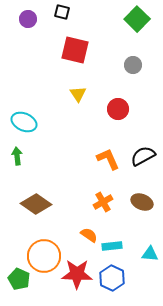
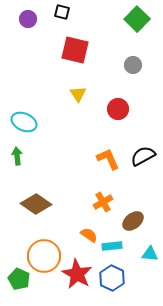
brown ellipse: moved 9 px left, 19 px down; rotated 60 degrees counterclockwise
red star: rotated 28 degrees clockwise
